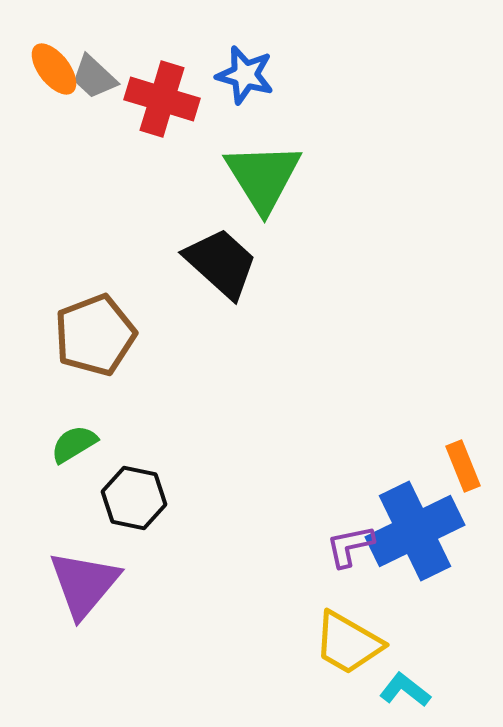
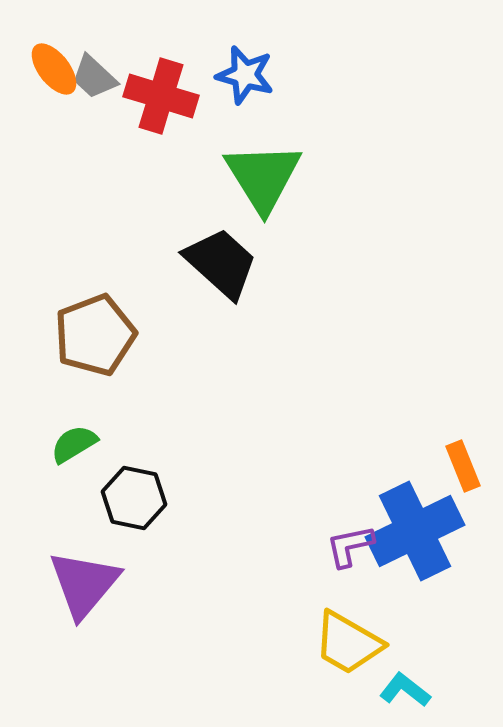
red cross: moved 1 px left, 3 px up
